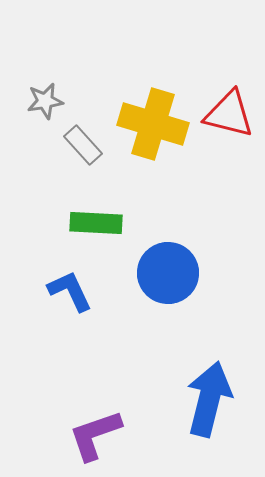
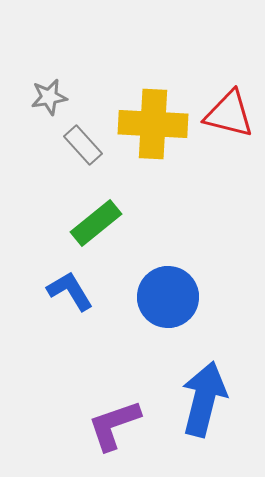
gray star: moved 4 px right, 4 px up
yellow cross: rotated 14 degrees counterclockwise
green rectangle: rotated 42 degrees counterclockwise
blue circle: moved 24 px down
blue L-shape: rotated 6 degrees counterclockwise
blue arrow: moved 5 px left
purple L-shape: moved 19 px right, 10 px up
